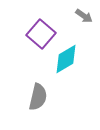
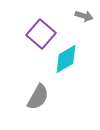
gray arrow: rotated 18 degrees counterclockwise
gray semicircle: rotated 16 degrees clockwise
